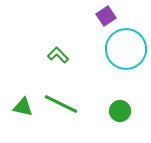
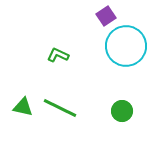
cyan circle: moved 3 px up
green L-shape: rotated 20 degrees counterclockwise
green line: moved 1 px left, 4 px down
green circle: moved 2 px right
